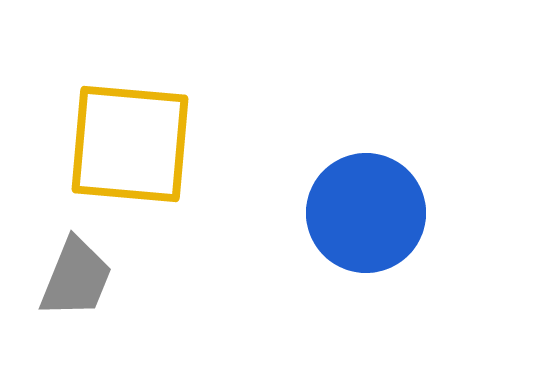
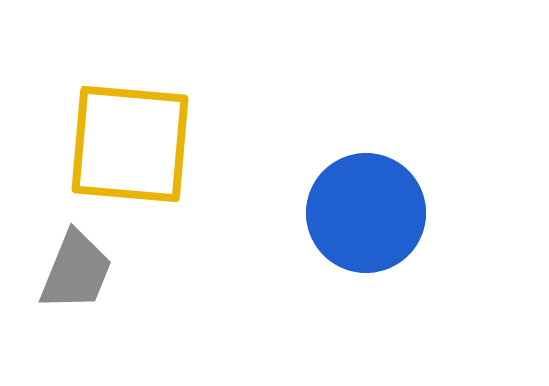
gray trapezoid: moved 7 px up
